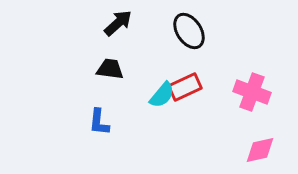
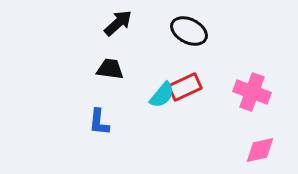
black ellipse: rotated 30 degrees counterclockwise
